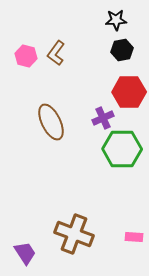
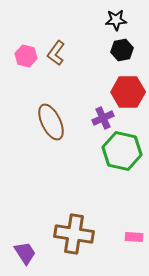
red hexagon: moved 1 px left
green hexagon: moved 2 px down; rotated 12 degrees clockwise
brown cross: rotated 12 degrees counterclockwise
